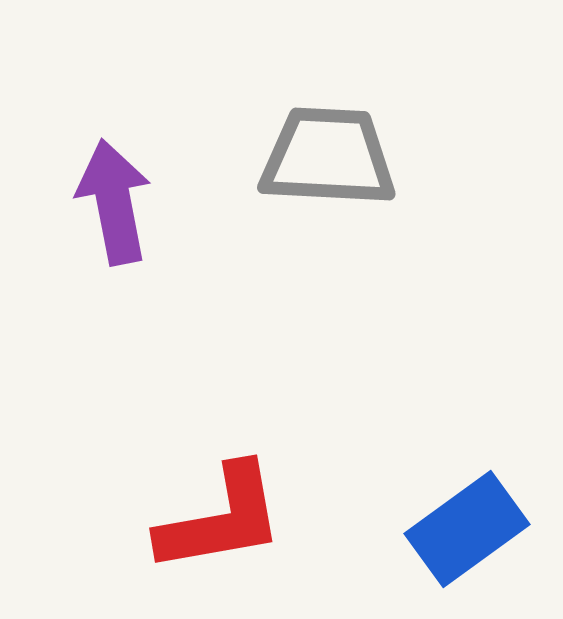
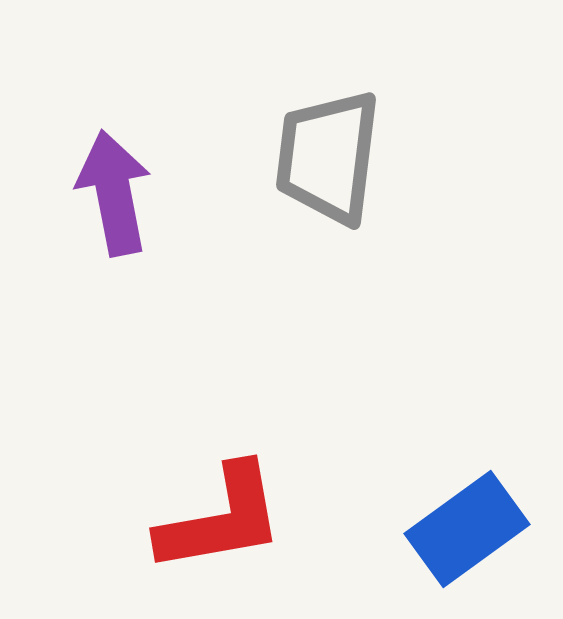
gray trapezoid: rotated 86 degrees counterclockwise
purple arrow: moved 9 px up
